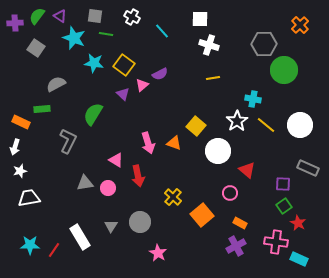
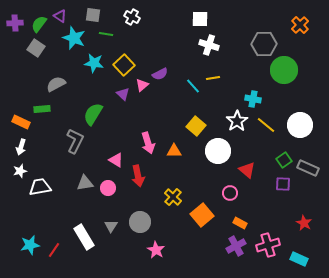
green semicircle at (37, 16): moved 2 px right, 8 px down
gray square at (95, 16): moved 2 px left, 1 px up
cyan line at (162, 31): moved 31 px right, 55 px down
yellow square at (124, 65): rotated 10 degrees clockwise
gray L-shape at (68, 141): moved 7 px right
orange triangle at (174, 143): moved 8 px down; rotated 21 degrees counterclockwise
white arrow at (15, 147): moved 6 px right
white trapezoid at (29, 198): moved 11 px right, 11 px up
green square at (284, 206): moved 46 px up
red star at (298, 223): moved 6 px right
white rectangle at (80, 237): moved 4 px right
pink cross at (276, 242): moved 8 px left, 3 px down; rotated 25 degrees counterclockwise
cyan star at (30, 245): rotated 12 degrees counterclockwise
pink star at (158, 253): moved 2 px left, 3 px up
